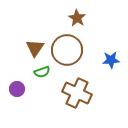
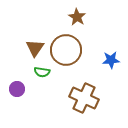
brown star: moved 1 px up
brown circle: moved 1 px left
green semicircle: rotated 28 degrees clockwise
brown cross: moved 7 px right, 5 px down
